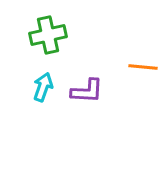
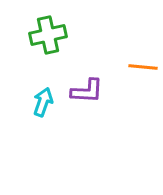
cyan arrow: moved 15 px down
